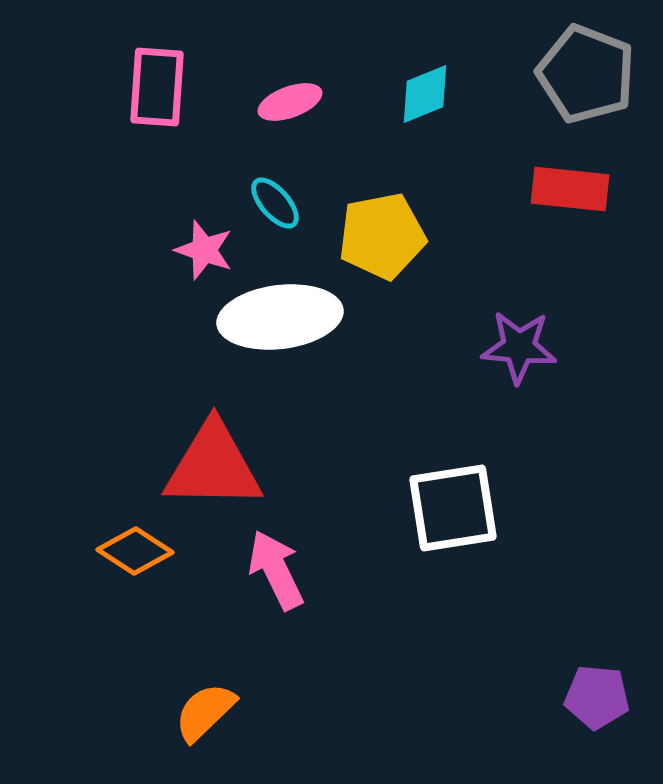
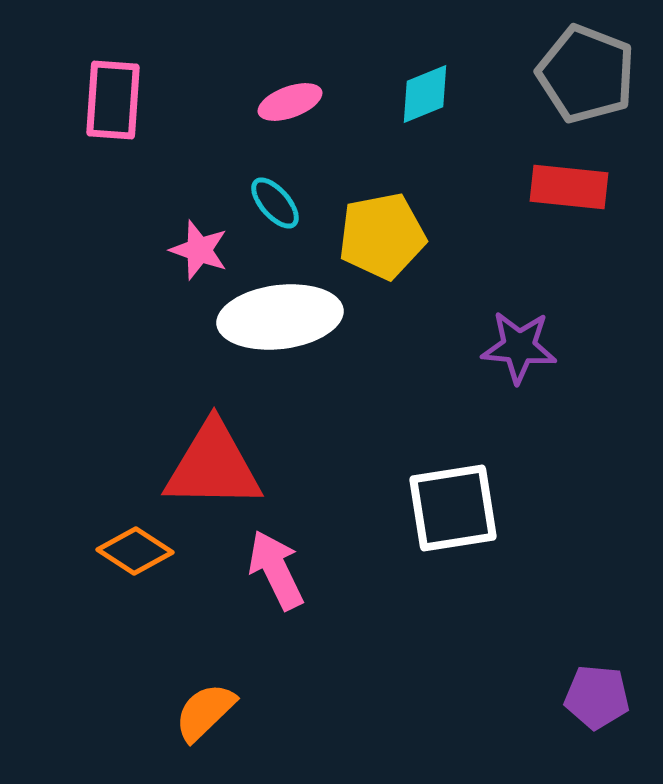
pink rectangle: moved 44 px left, 13 px down
red rectangle: moved 1 px left, 2 px up
pink star: moved 5 px left
